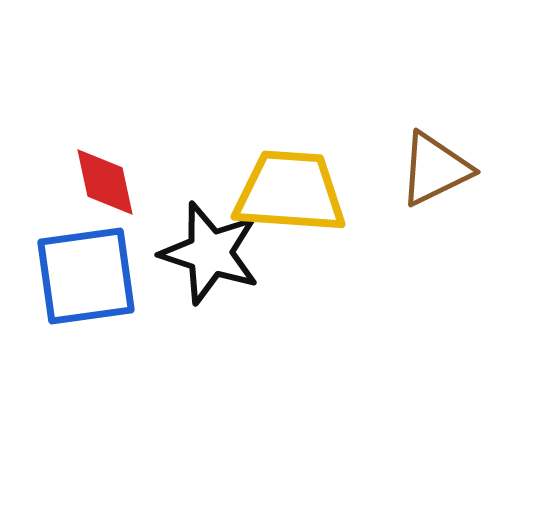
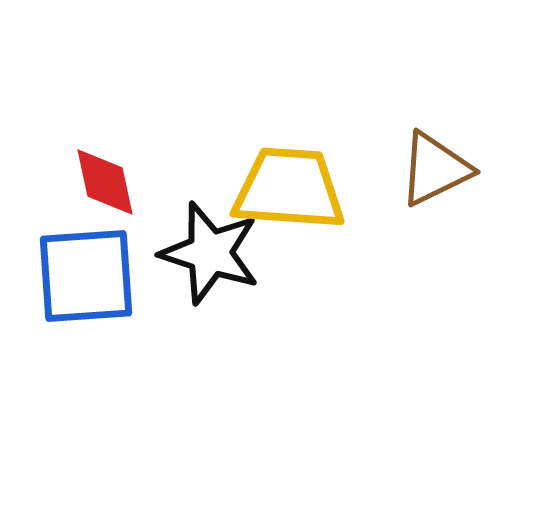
yellow trapezoid: moved 1 px left, 3 px up
blue square: rotated 4 degrees clockwise
